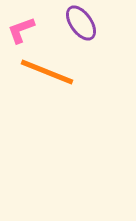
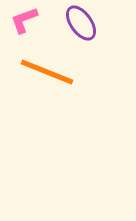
pink L-shape: moved 3 px right, 10 px up
